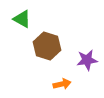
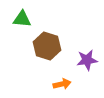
green triangle: rotated 24 degrees counterclockwise
